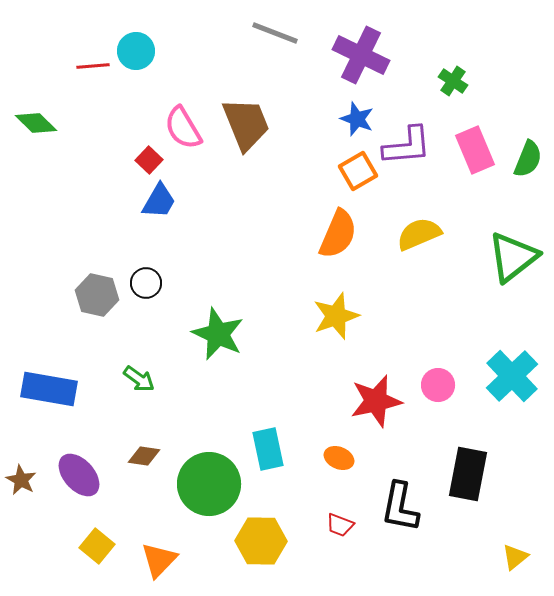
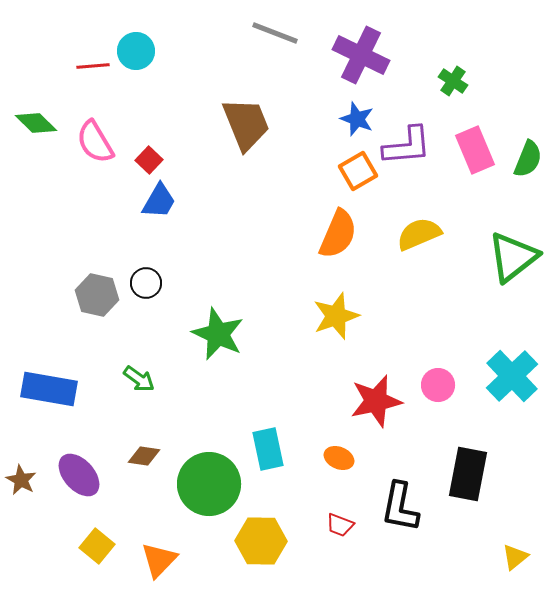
pink semicircle: moved 88 px left, 14 px down
